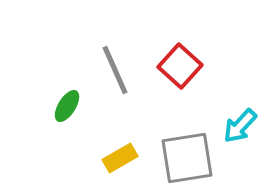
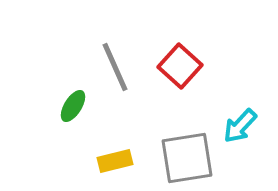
gray line: moved 3 px up
green ellipse: moved 6 px right
yellow rectangle: moved 5 px left, 3 px down; rotated 16 degrees clockwise
